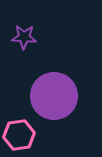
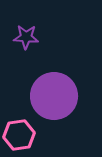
purple star: moved 2 px right
